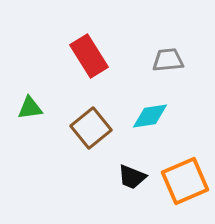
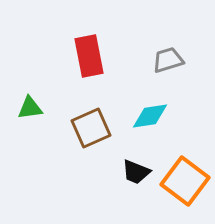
red rectangle: rotated 21 degrees clockwise
gray trapezoid: rotated 12 degrees counterclockwise
brown square: rotated 15 degrees clockwise
black trapezoid: moved 4 px right, 5 px up
orange square: rotated 30 degrees counterclockwise
